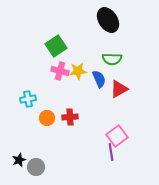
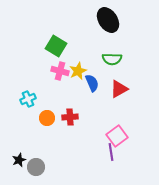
green square: rotated 25 degrees counterclockwise
yellow star: rotated 18 degrees counterclockwise
blue semicircle: moved 7 px left, 4 px down
cyan cross: rotated 14 degrees counterclockwise
